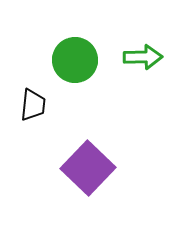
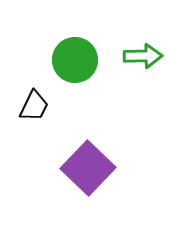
green arrow: moved 1 px up
black trapezoid: moved 1 px right, 1 px down; rotated 20 degrees clockwise
